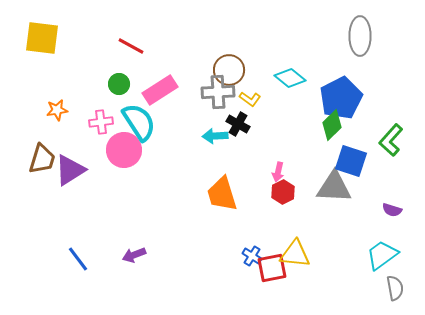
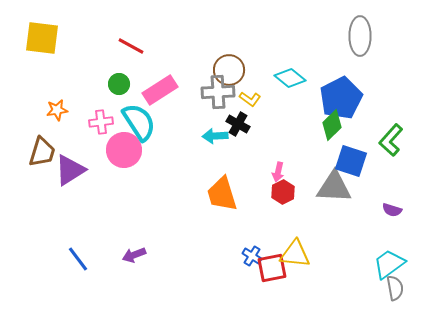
brown trapezoid: moved 7 px up
cyan trapezoid: moved 7 px right, 9 px down
